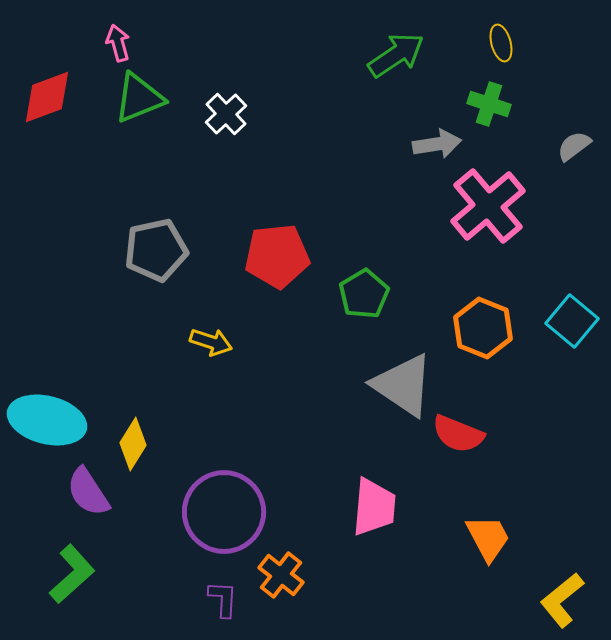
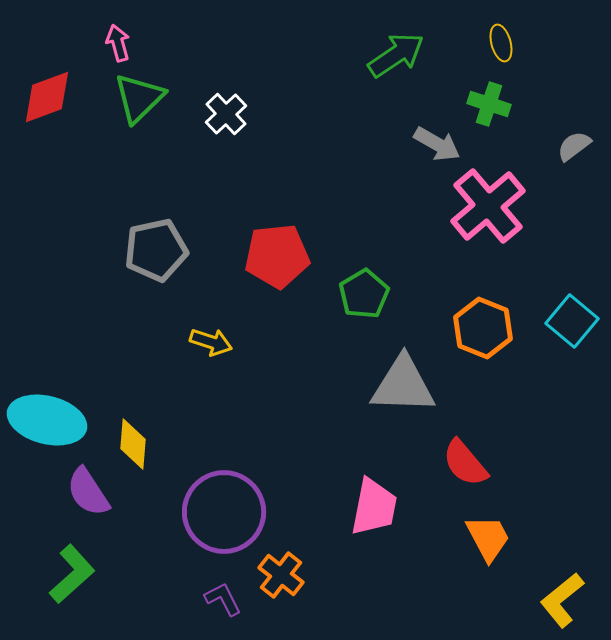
green triangle: rotated 22 degrees counterclockwise
gray arrow: rotated 39 degrees clockwise
gray triangle: rotated 32 degrees counterclockwise
red semicircle: moved 7 px right, 29 px down; rotated 28 degrees clockwise
yellow diamond: rotated 27 degrees counterclockwise
pink trapezoid: rotated 6 degrees clockwise
purple L-shape: rotated 30 degrees counterclockwise
